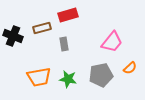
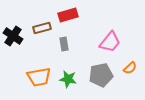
black cross: rotated 12 degrees clockwise
pink trapezoid: moved 2 px left
